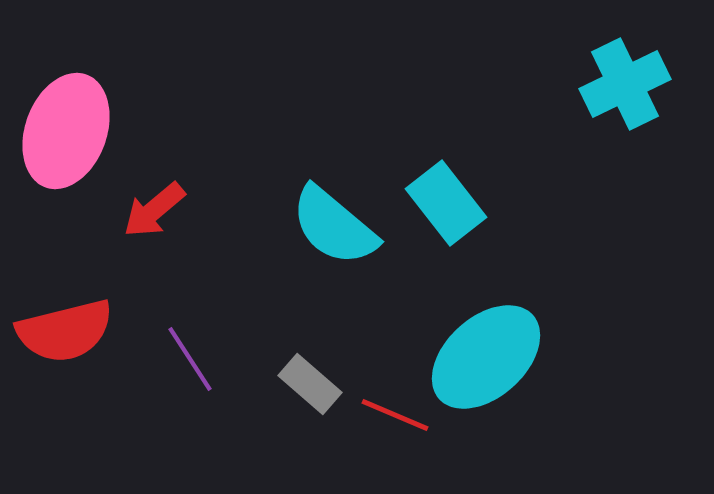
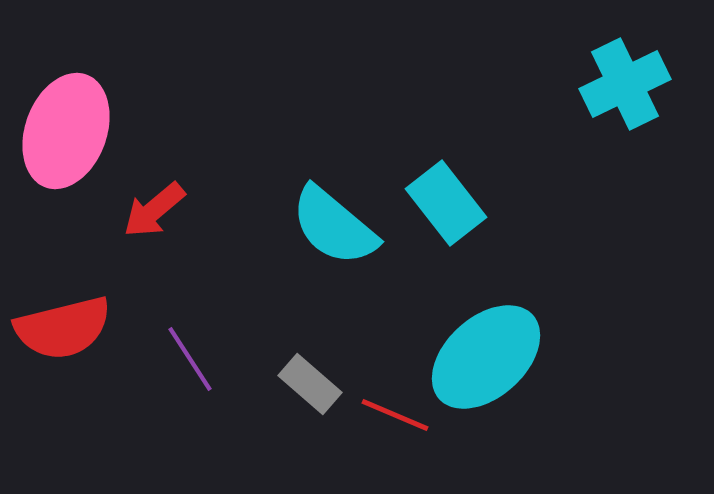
red semicircle: moved 2 px left, 3 px up
